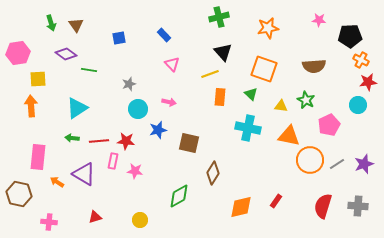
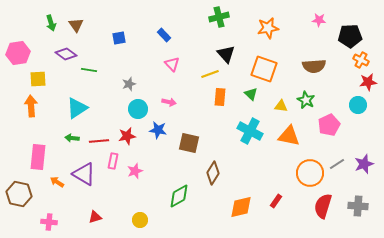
black triangle at (223, 52): moved 3 px right, 2 px down
cyan cross at (248, 128): moved 2 px right, 3 px down; rotated 15 degrees clockwise
blue star at (158, 130): rotated 24 degrees clockwise
red star at (126, 141): moved 1 px right, 5 px up; rotated 18 degrees counterclockwise
orange circle at (310, 160): moved 13 px down
pink star at (135, 171): rotated 28 degrees counterclockwise
